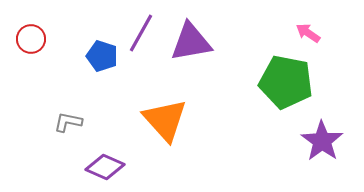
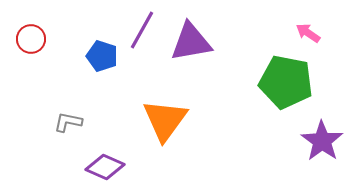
purple line: moved 1 px right, 3 px up
orange triangle: rotated 18 degrees clockwise
